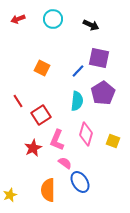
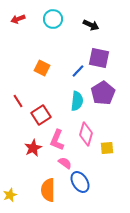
yellow square: moved 6 px left, 7 px down; rotated 24 degrees counterclockwise
